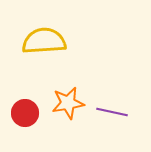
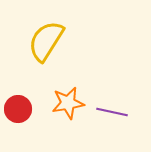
yellow semicircle: moved 2 px right; rotated 54 degrees counterclockwise
red circle: moved 7 px left, 4 px up
